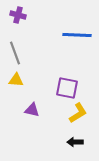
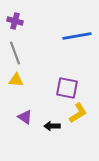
purple cross: moved 3 px left, 6 px down
blue line: moved 1 px down; rotated 12 degrees counterclockwise
purple triangle: moved 7 px left, 7 px down; rotated 21 degrees clockwise
black arrow: moved 23 px left, 16 px up
